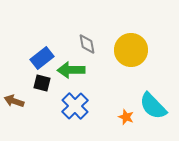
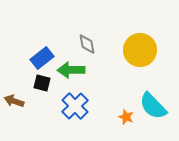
yellow circle: moved 9 px right
